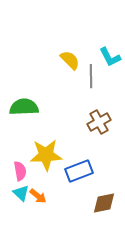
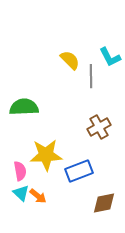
brown cross: moved 5 px down
